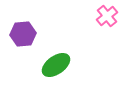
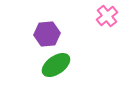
purple hexagon: moved 24 px right
